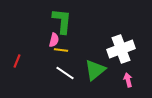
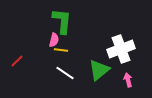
red line: rotated 24 degrees clockwise
green triangle: moved 4 px right
